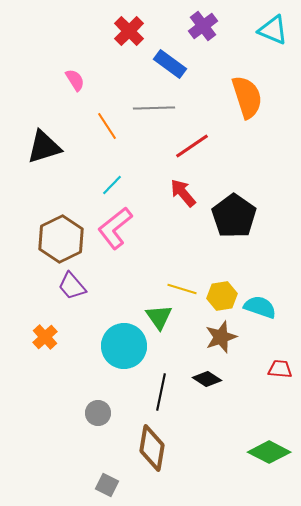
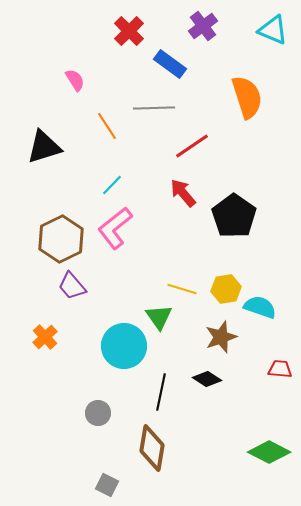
yellow hexagon: moved 4 px right, 7 px up
